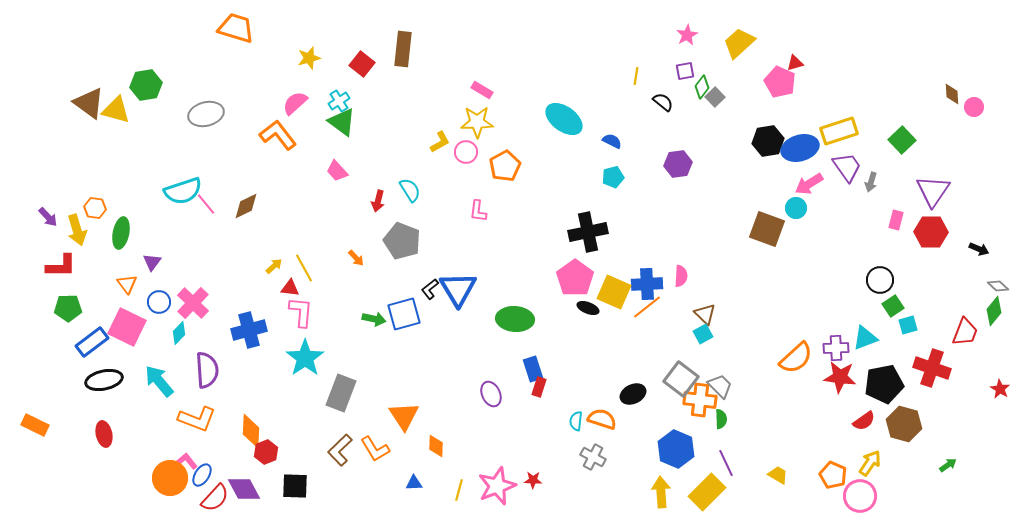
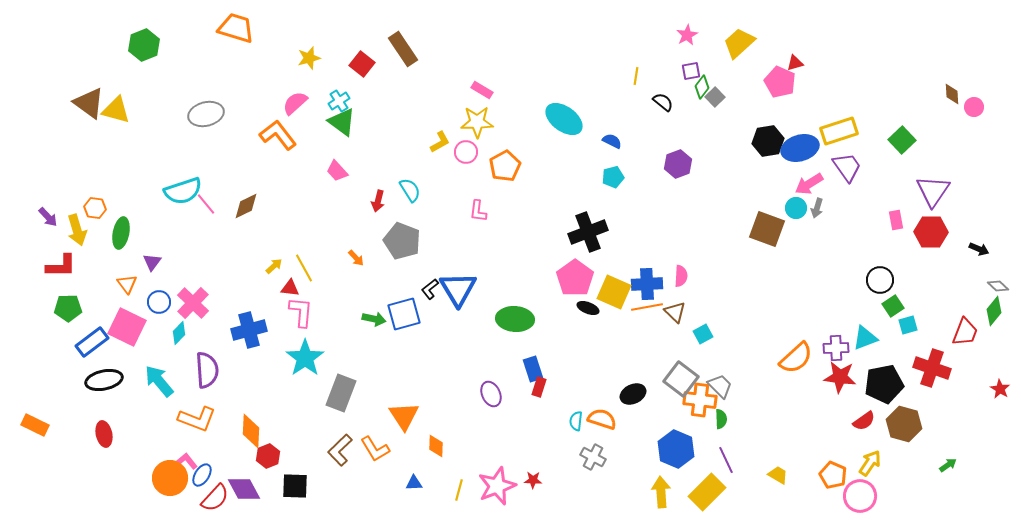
brown rectangle at (403, 49): rotated 40 degrees counterclockwise
purple square at (685, 71): moved 6 px right
green hexagon at (146, 85): moved 2 px left, 40 px up; rotated 12 degrees counterclockwise
purple hexagon at (678, 164): rotated 12 degrees counterclockwise
gray arrow at (871, 182): moved 54 px left, 26 px down
pink rectangle at (896, 220): rotated 24 degrees counterclockwise
black cross at (588, 232): rotated 9 degrees counterclockwise
orange line at (647, 307): rotated 28 degrees clockwise
brown triangle at (705, 314): moved 30 px left, 2 px up
red hexagon at (266, 452): moved 2 px right, 4 px down
purple line at (726, 463): moved 3 px up
